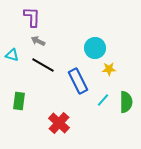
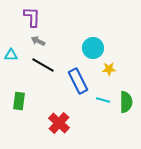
cyan circle: moved 2 px left
cyan triangle: moved 1 px left; rotated 16 degrees counterclockwise
cyan line: rotated 64 degrees clockwise
